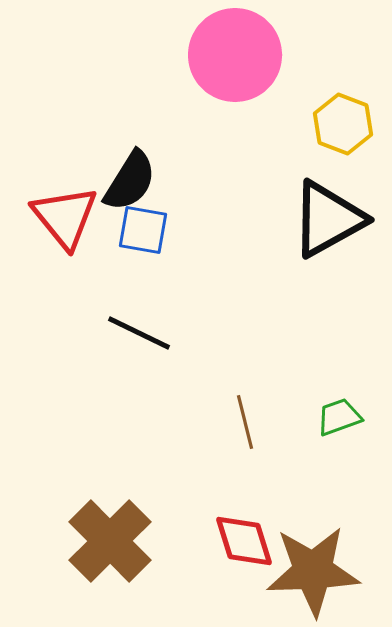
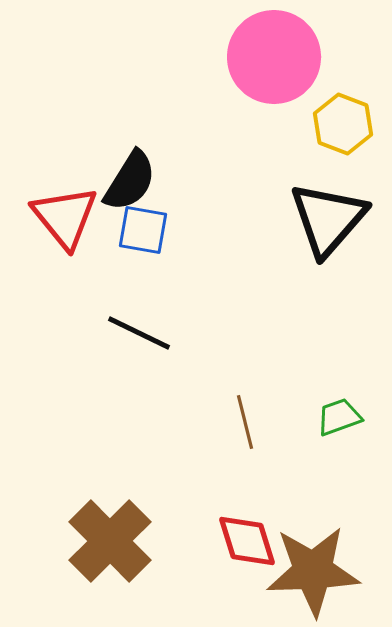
pink circle: moved 39 px right, 2 px down
black triangle: rotated 20 degrees counterclockwise
red diamond: moved 3 px right
